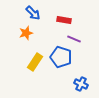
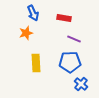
blue arrow: rotated 21 degrees clockwise
red rectangle: moved 2 px up
blue pentagon: moved 9 px right, 5 px down; rotated 20 degrees counterclockwise
yellow rectangle: moved 1 px right, 1 px down; rotated 36 degrees counterclockwise
blue cross: rotated 16 degrees clockwise
